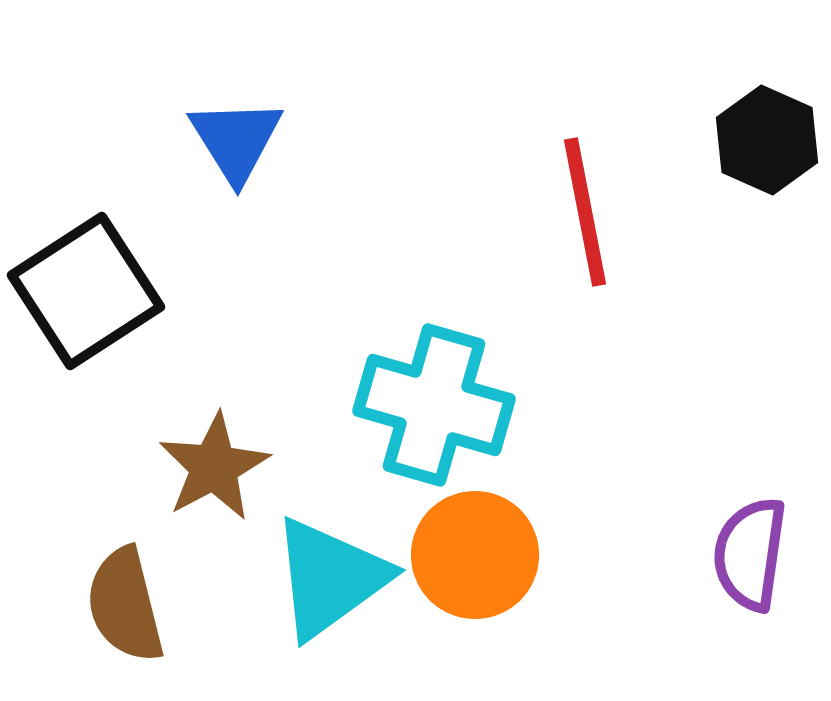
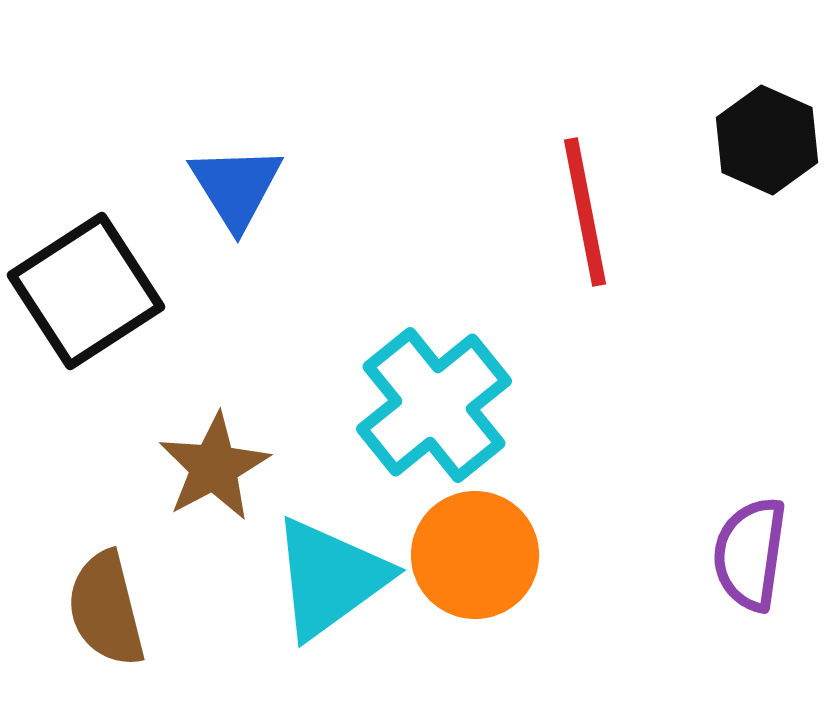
blue triangle: moved 47 px down
cyan cross: rotated 35 degrees clockwise
brown semicircle: moved 19 px left, 4 px down
